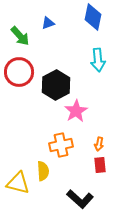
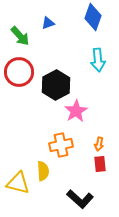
blue diamond: rotated 8 degrees clockwise
red rectangle: moved 1 px up
